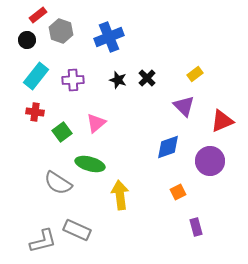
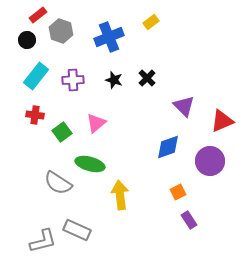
yellow rectangle: moved 44 px left, 52 px up
black star: moved 4 px left
red cross: moved 3 px down
purple rectangle: moved 7 px left, 7 px up; rotated 18 degrees counterclockwise
